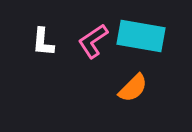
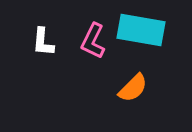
cyan rectangle: moved 6 px up
pink L-shape: rotated 30 degrees counterclockwise
